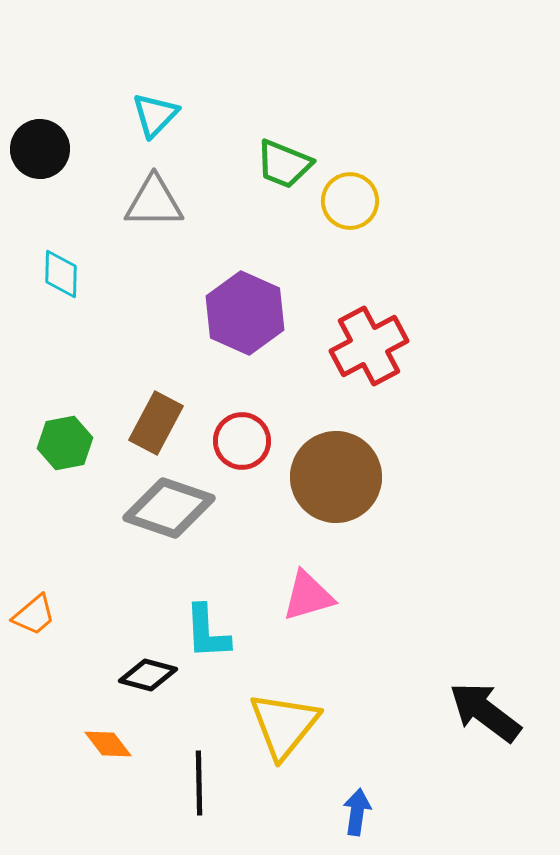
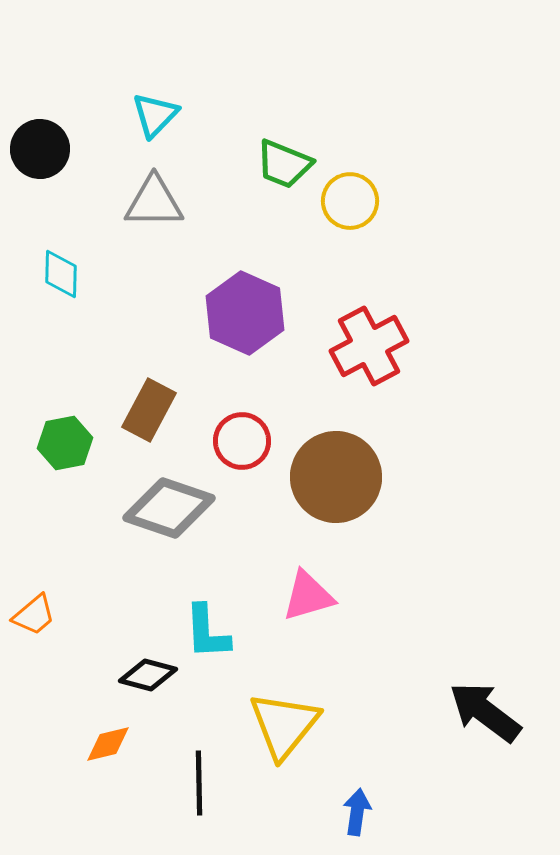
brown rectangle: moved 7 px left, 13 px up
orange diamond: rotated 66 degrees counterclockwise
